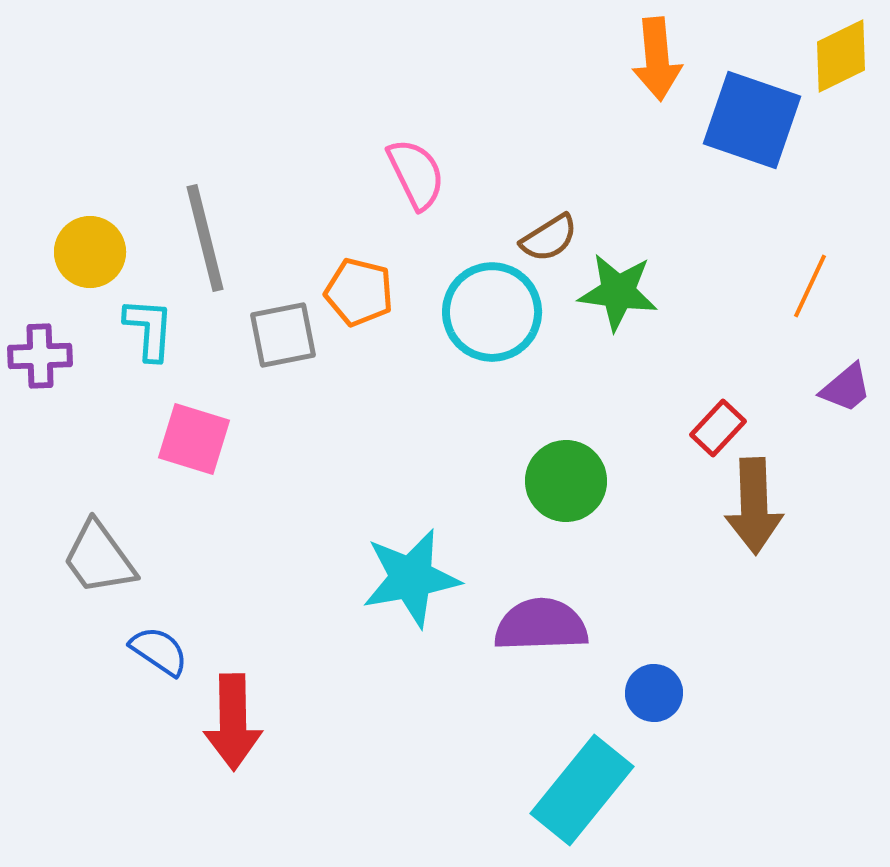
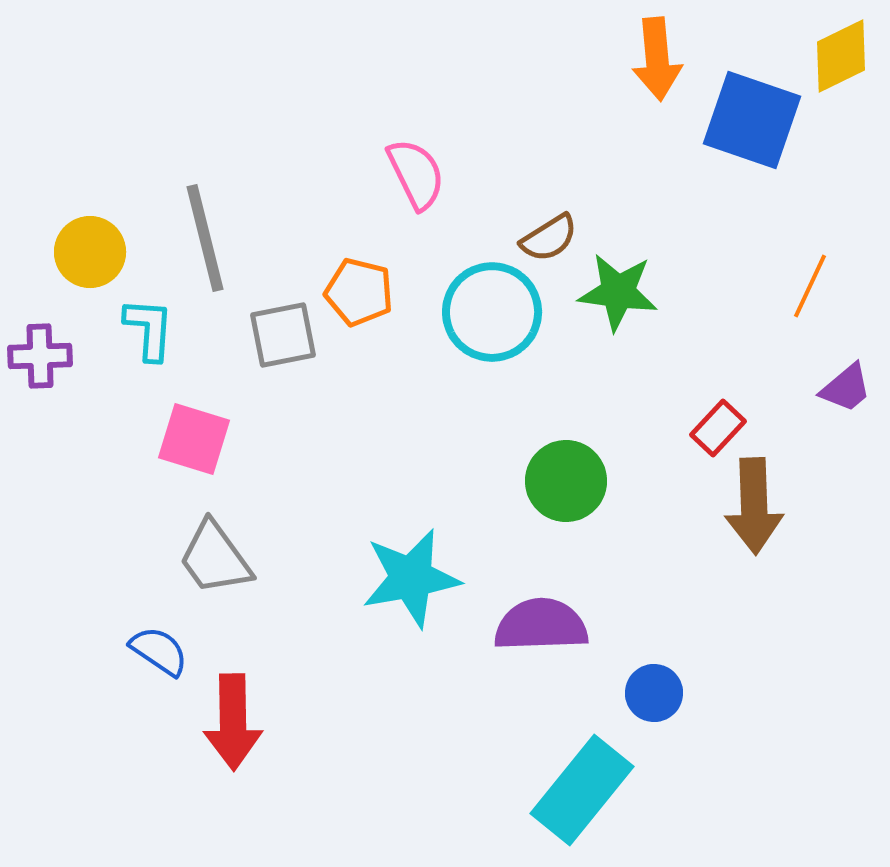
gray trapezoid: moved 116 px right
